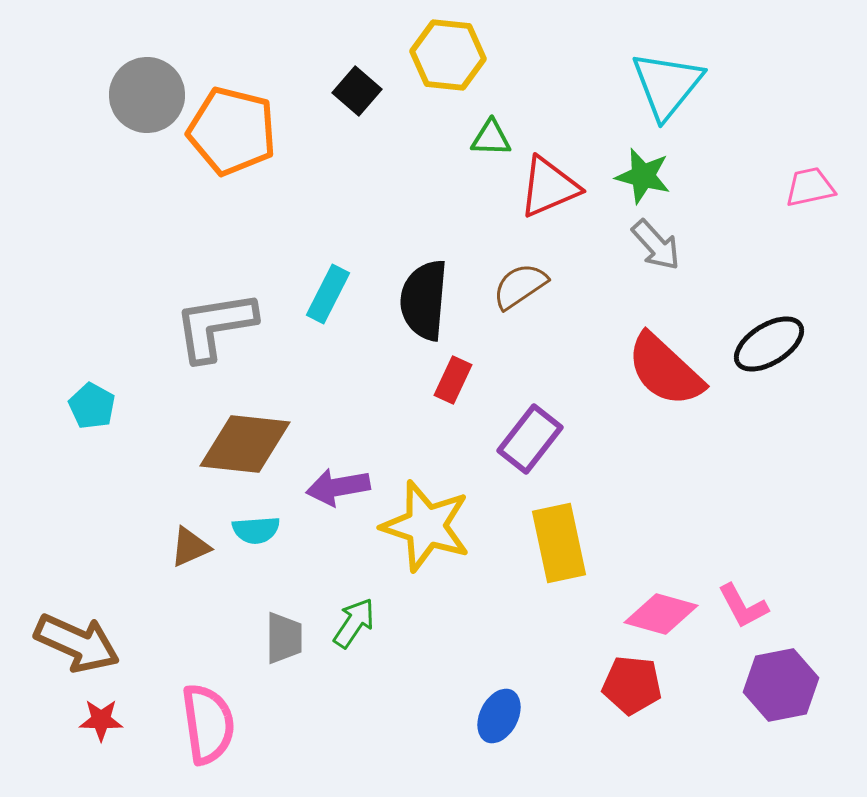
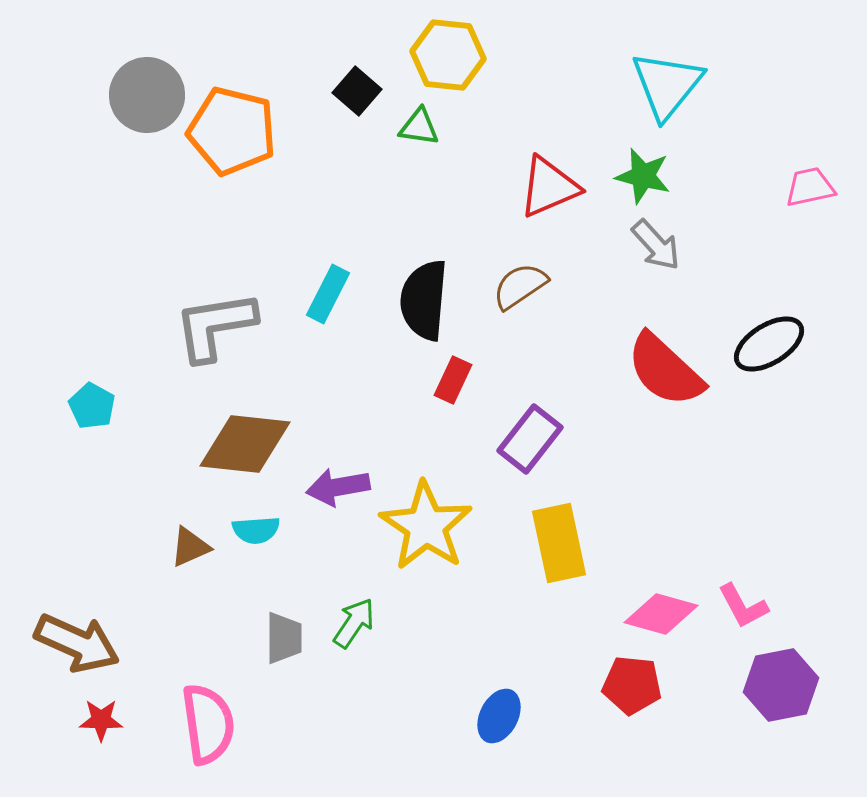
green triangle: moved 72 px left, 11 px up; rotated 6 degrees clockwise
yellow star: rotated 16 degrees clockwise
